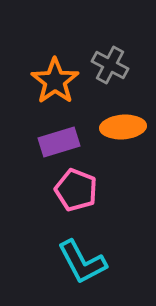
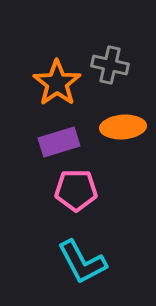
gray cross: rotated 15 degrees counterclockwise
orange star: moved 2 px right, 2 px down
pink pentagon: rotated 21 degrees counterclockwise
